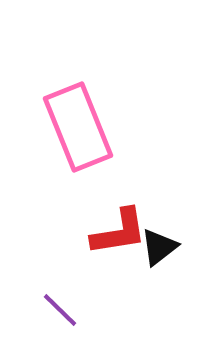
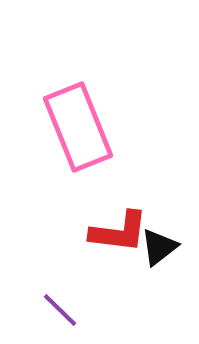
red L-shape: rotated 16 degrees clockwise
